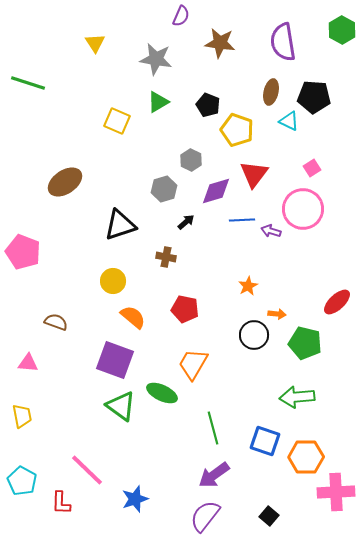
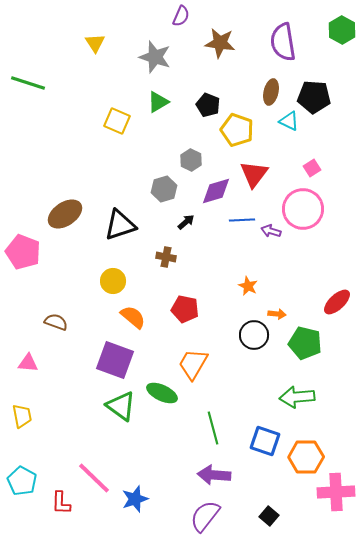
gray star at (156, 59): moved 1 px left, 2 px up; rotated 8 degrees clockwise
brown ellipse at (65, 182): moved 32 px down
orange star at (248, 286): rotated 18 degrees counterclockwise
pink line at (87, 470): moved 7 px right, 8 px down
purple arrow at (214, 475): rotated 40 degrees clockwise
